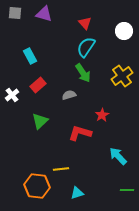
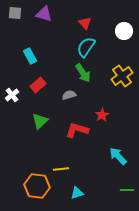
red L-shape: moved 3 px left, 3 px up
